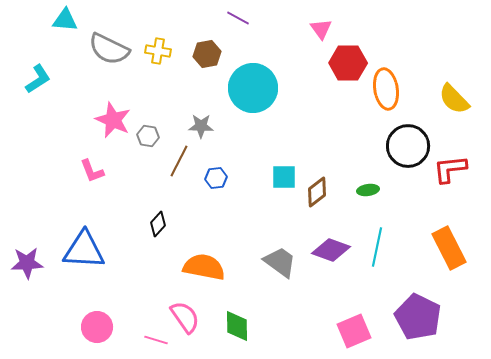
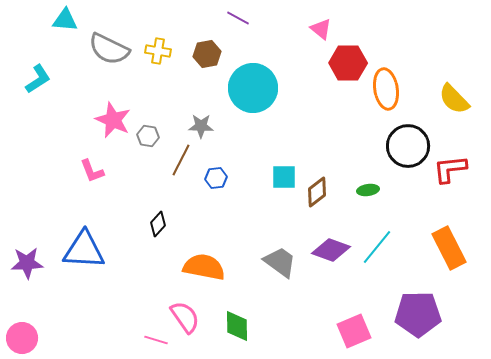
pink triangle: rotated 15 degrees counterclockwise
brown line: moved 2 px right, 1 px up
cyan line: rotated 27 degrees clockwise
purple pentagon: moved 3 px up; rotated 27 degrees counterclockwise
pink circle: moved 75 px left, 11 px down
